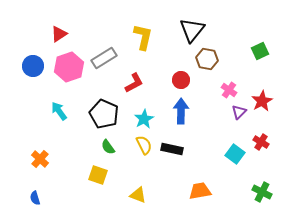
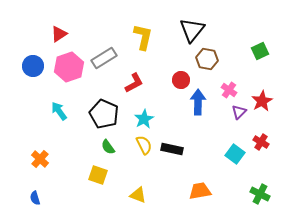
blue arrow: moved 17 px right, 9 px up
green cross: moved 2 px left, 2 px down
